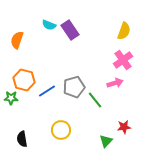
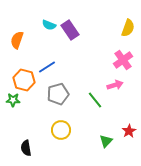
yellow semicircle: moved 4 px right, 3 px up
pink arrow: moved 2 px down
gray pentagon: moved 16 px left, 7 px down
blue line: moved 24 px up
green star: moved 2 px right, 2 px down
red star: moved 5 px right, 4 px down; rotated 24 degrees counterclockwise
black semicircle: moved 4 px right, 9 px down
